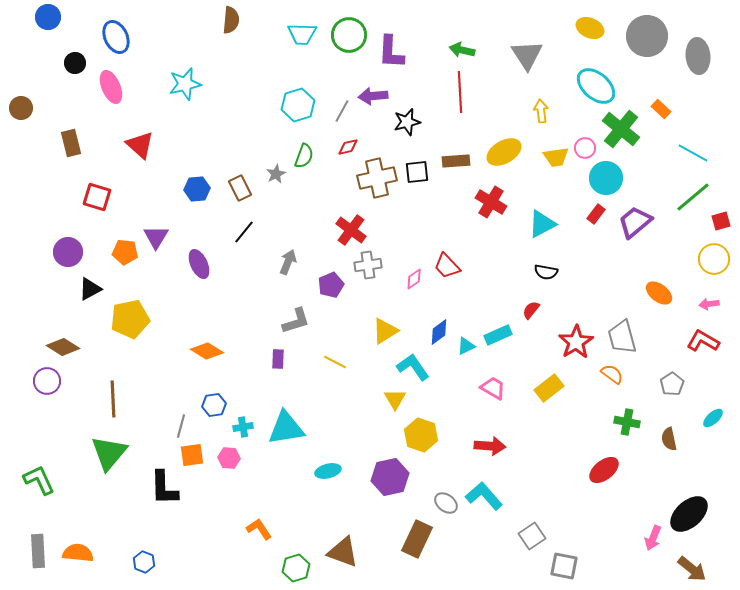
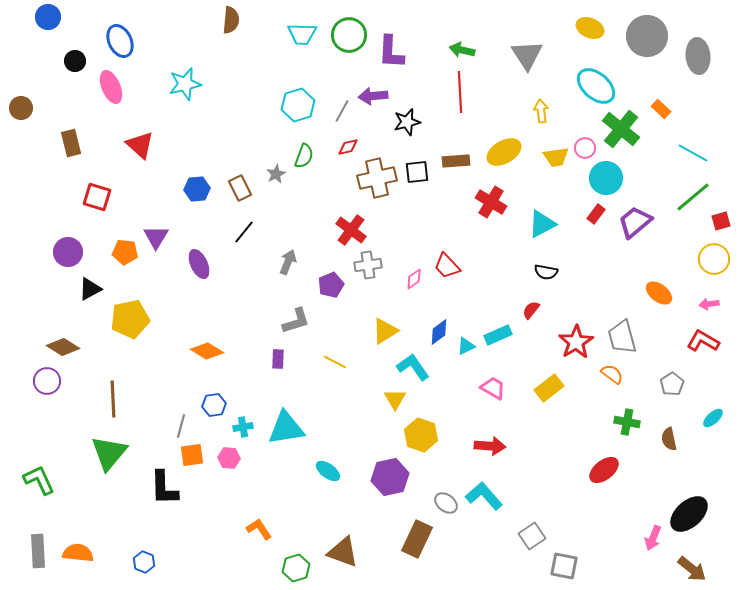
blue ellipse at (116, 37): moved 4 px right, 4 px down
black circle at (75, 63): moved 2 px up
cyan ellipse at (328, 471): rotated 50 degrees clockwise
